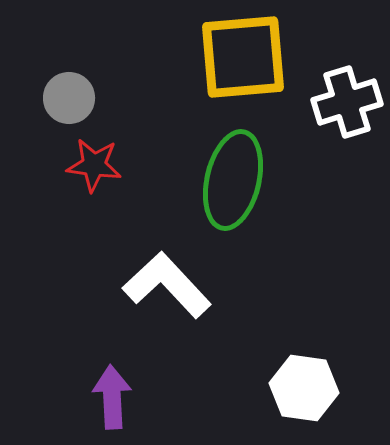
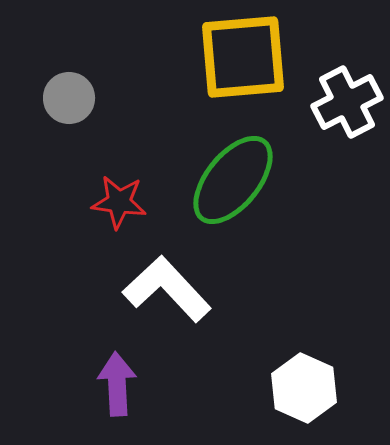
white cross: rotated 10 degrees counterclockwise
red star: moved 25 px right, 37 px down
green ellipse: rotated 26 degrees clockwise
white L-shape: moved 4 px down
white hexagon: rotated 16 degrees clockwise
purple arrow: moved 5 px right, 13 px up
